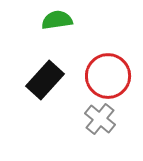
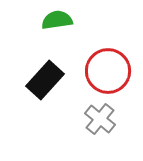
red circle: moved 5 px up
